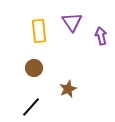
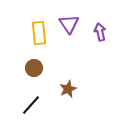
purple triangle: moved 3 px left, 2 px down
yellow rectangle: moved 2 px down
purple arrow: moved 1 px left, 4 px up
black line: moved 2 px up
